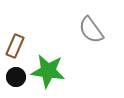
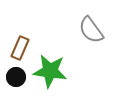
brown rectangle: moved 5 px right, 2 px down
green star: moved 2 px right
